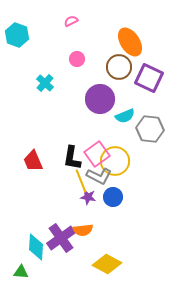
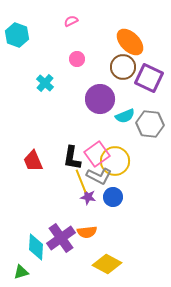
orange ellipse: rotated 12 degrees counterclockwise
brown circle: moved 4 px right
gray hexagon: moved 5 px up
orange semicircle: moved 4 px right, 2 px down
green triangle: rotated 21 degrees counterclockwise
